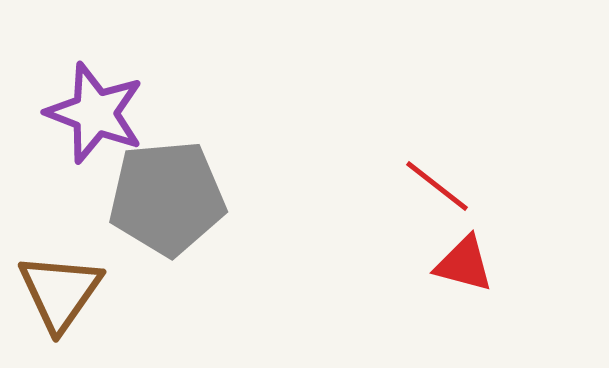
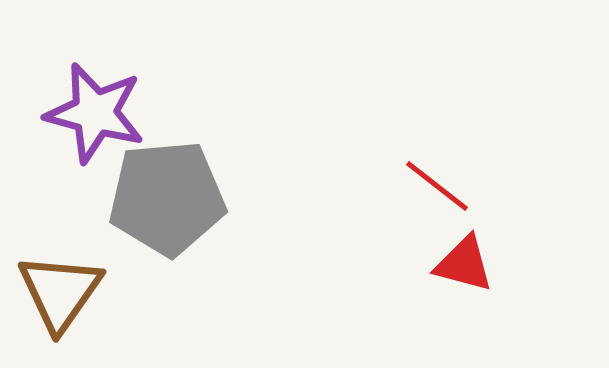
purple star: rotated 6 degrees counterclockwise
